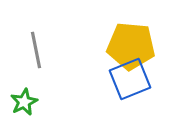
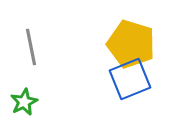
yellow pentagon: moved 2 px up; rotated 12 degrees clockwise
gray line: moved 5 px left, 3 px up
